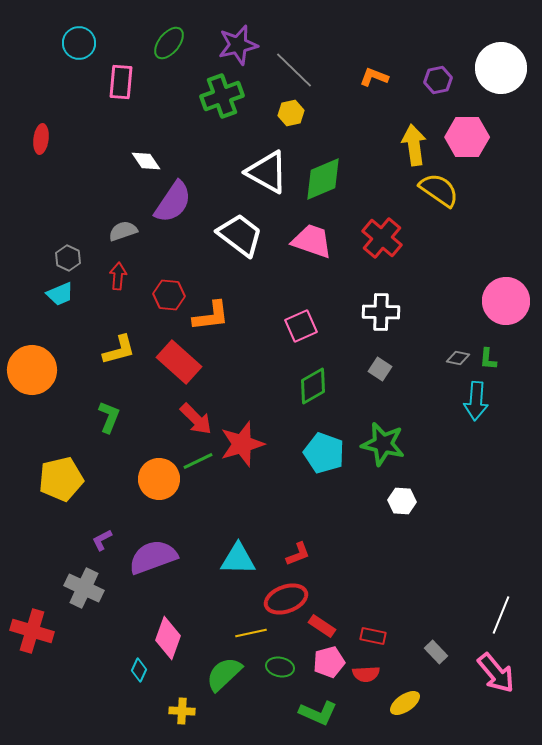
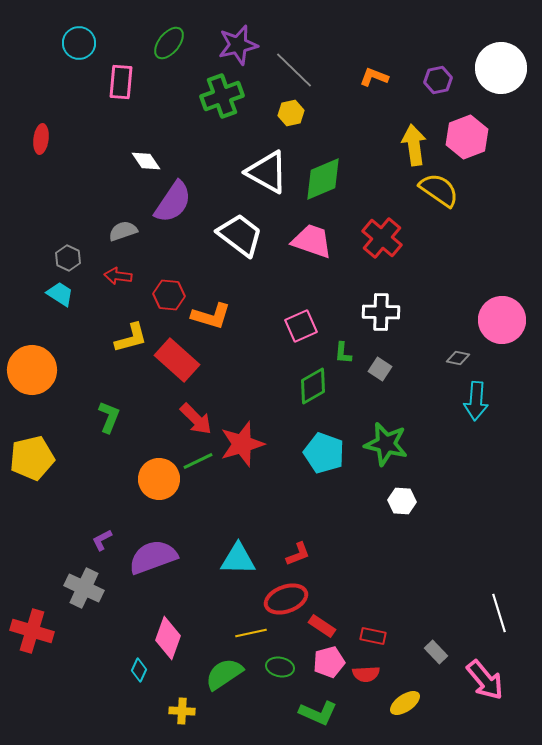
pink hexagon at (467, 137): rotated 21 degrees counterclockwise
red arrow at (118, 276): rotated 88 degrees counterclockwise
cyan trapezoid at (60, 294): rotated 124 degrees counterclockwise
pink circle at (506, 301): moved 4 px left, 19 px down
orange L-shape at (211, 316): rotated 24 degrees clockwise
yellow L-shape at (119, 350): moved 12 px right, 12 px up
green L-shape at (488, 359): moved 145 px left, 6 px up
red rectangle at (179, 362): moved 2 px left, 2 px up
green star at (383, 444): moved 3 px right
yellow pentagon at (61, 479): moved 29 px left, 21 px up
white line at (501, 615): moved 2 px left, 2 px up; rotated 39 degrees counterclockwise
pink arrow at (496, 673): moved 11 px left, 7 px down
green semicircle at (224, 674): rotated 9 degrees clockwise
